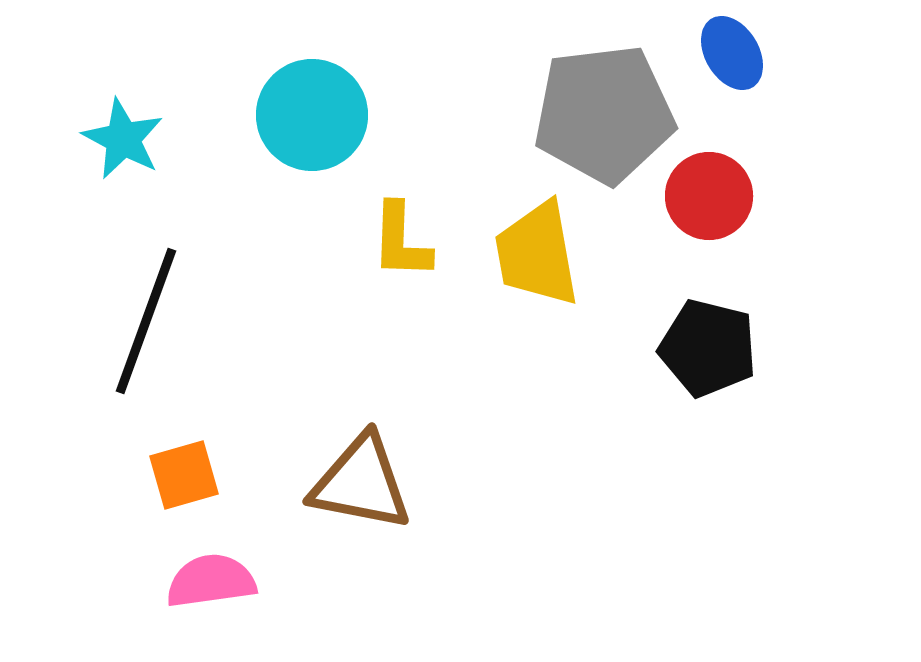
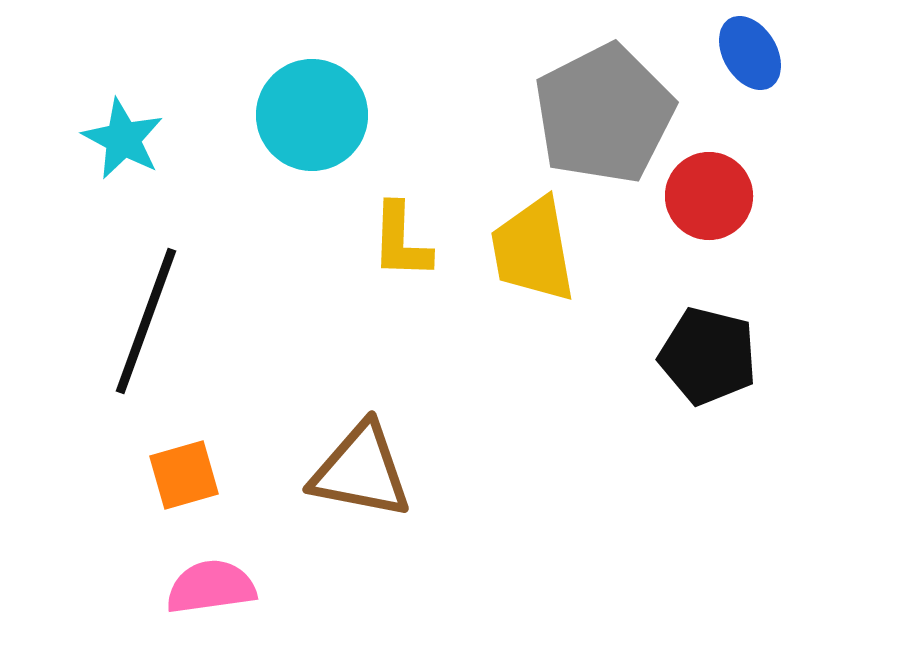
blue ellipse: moved 18 px right
gray pentagon: rotated 20 degrees counterclockwise
yellow trapezoid: moved 4 px left, 4 px up
black pentagon: moved 8 px down
brown triangle: moved 12 px up
pink semicircle: moved 6 px down
